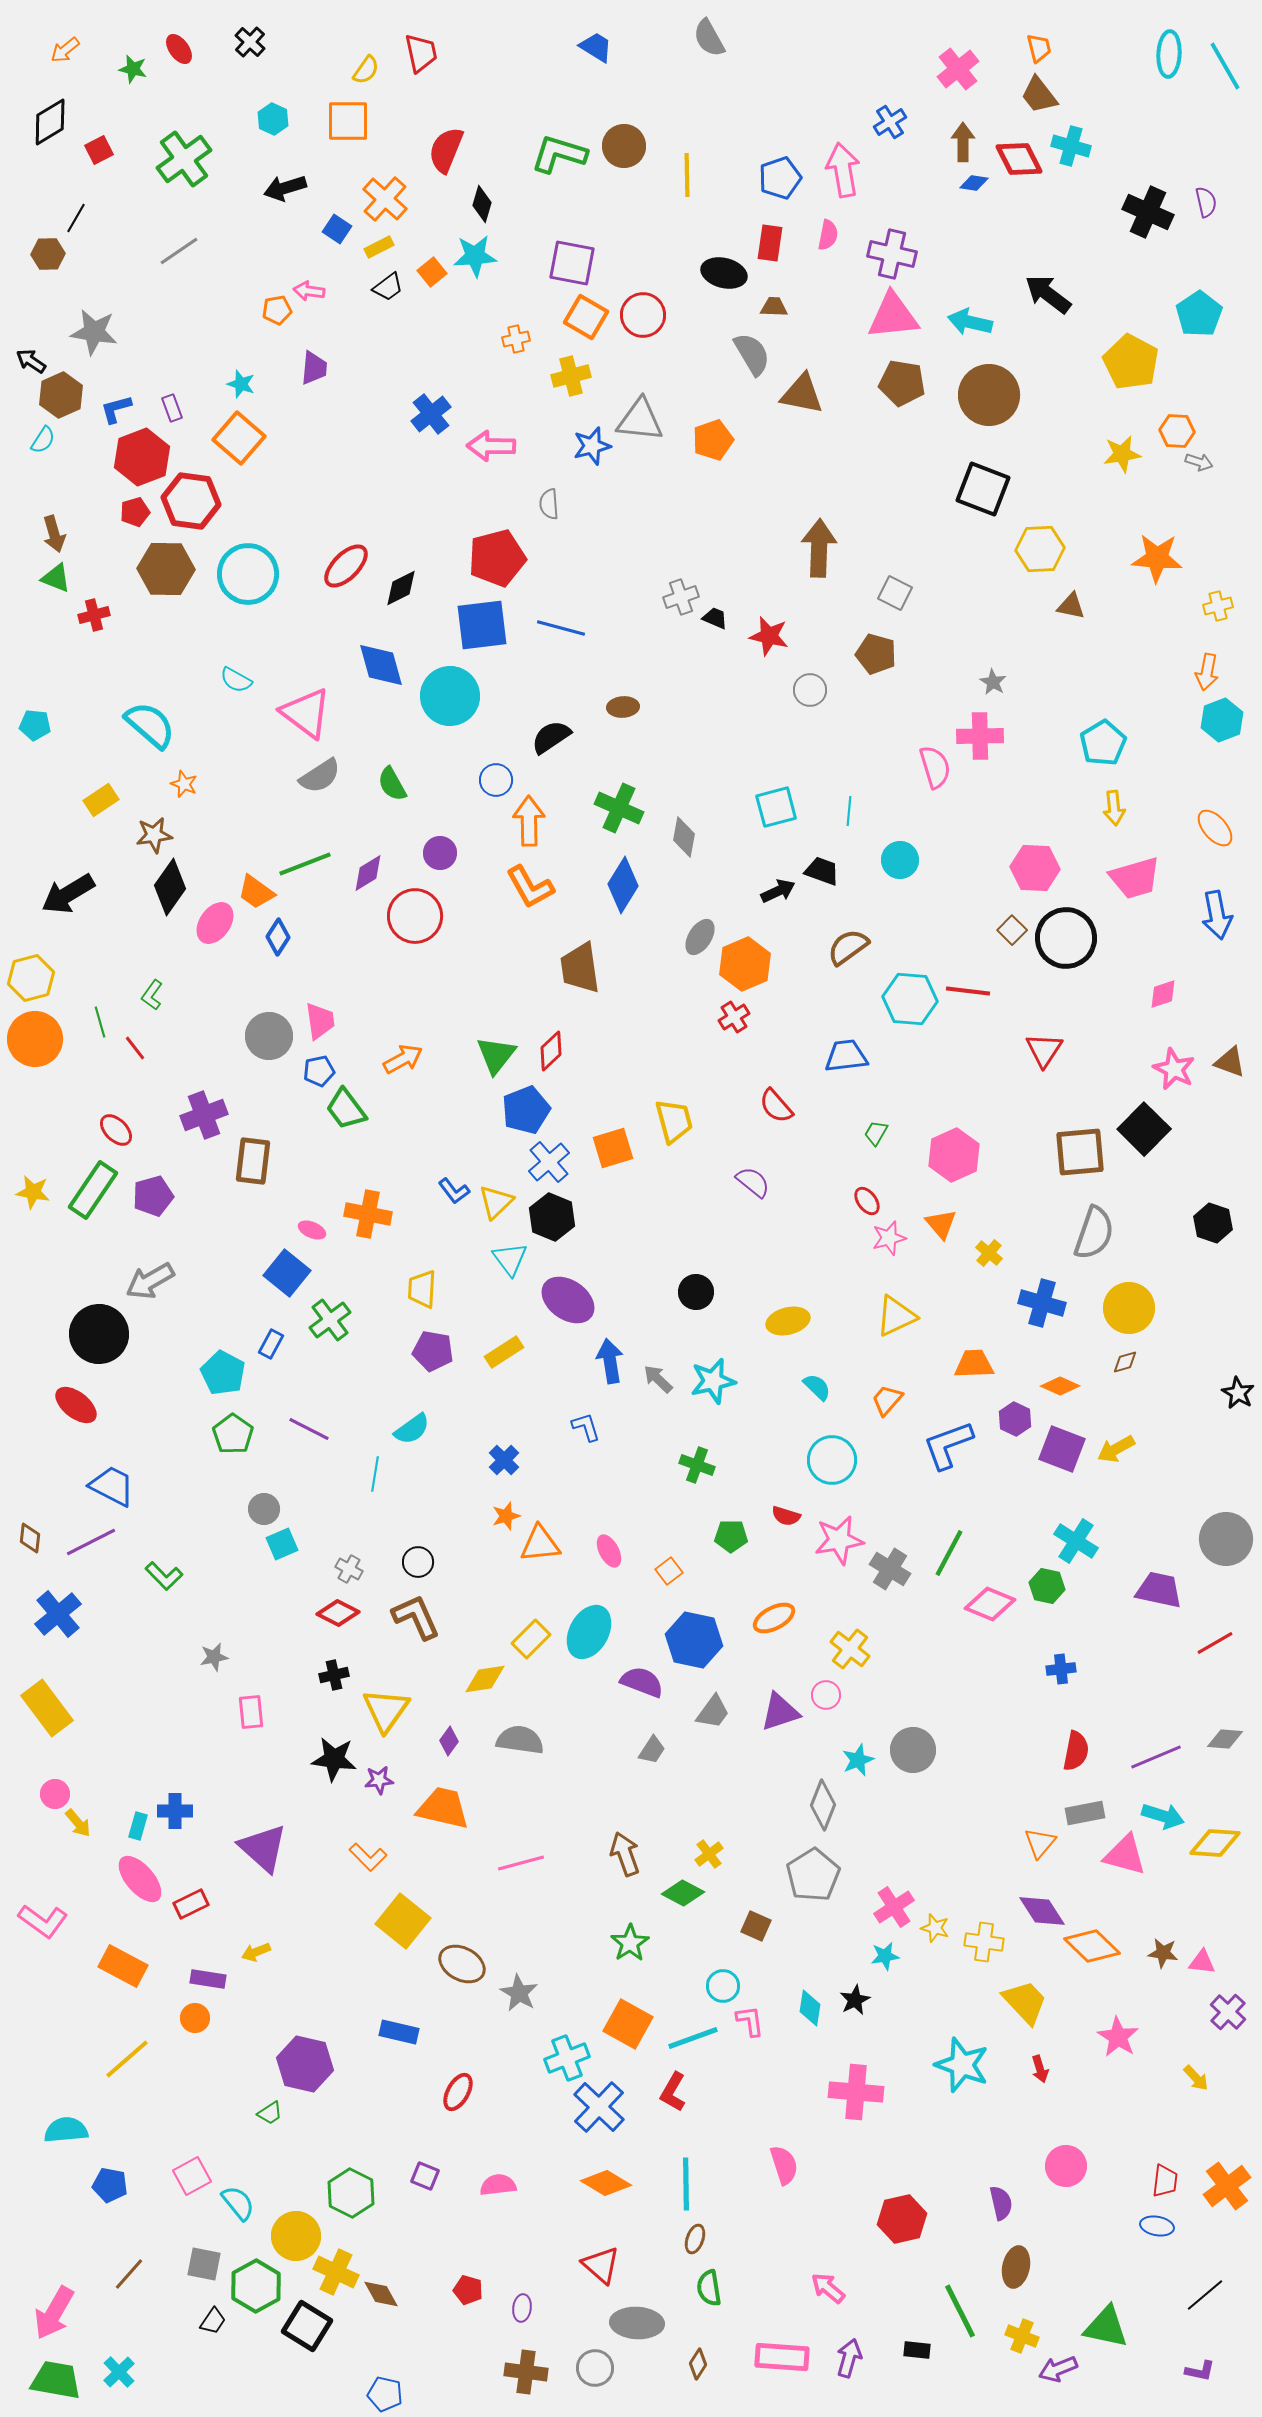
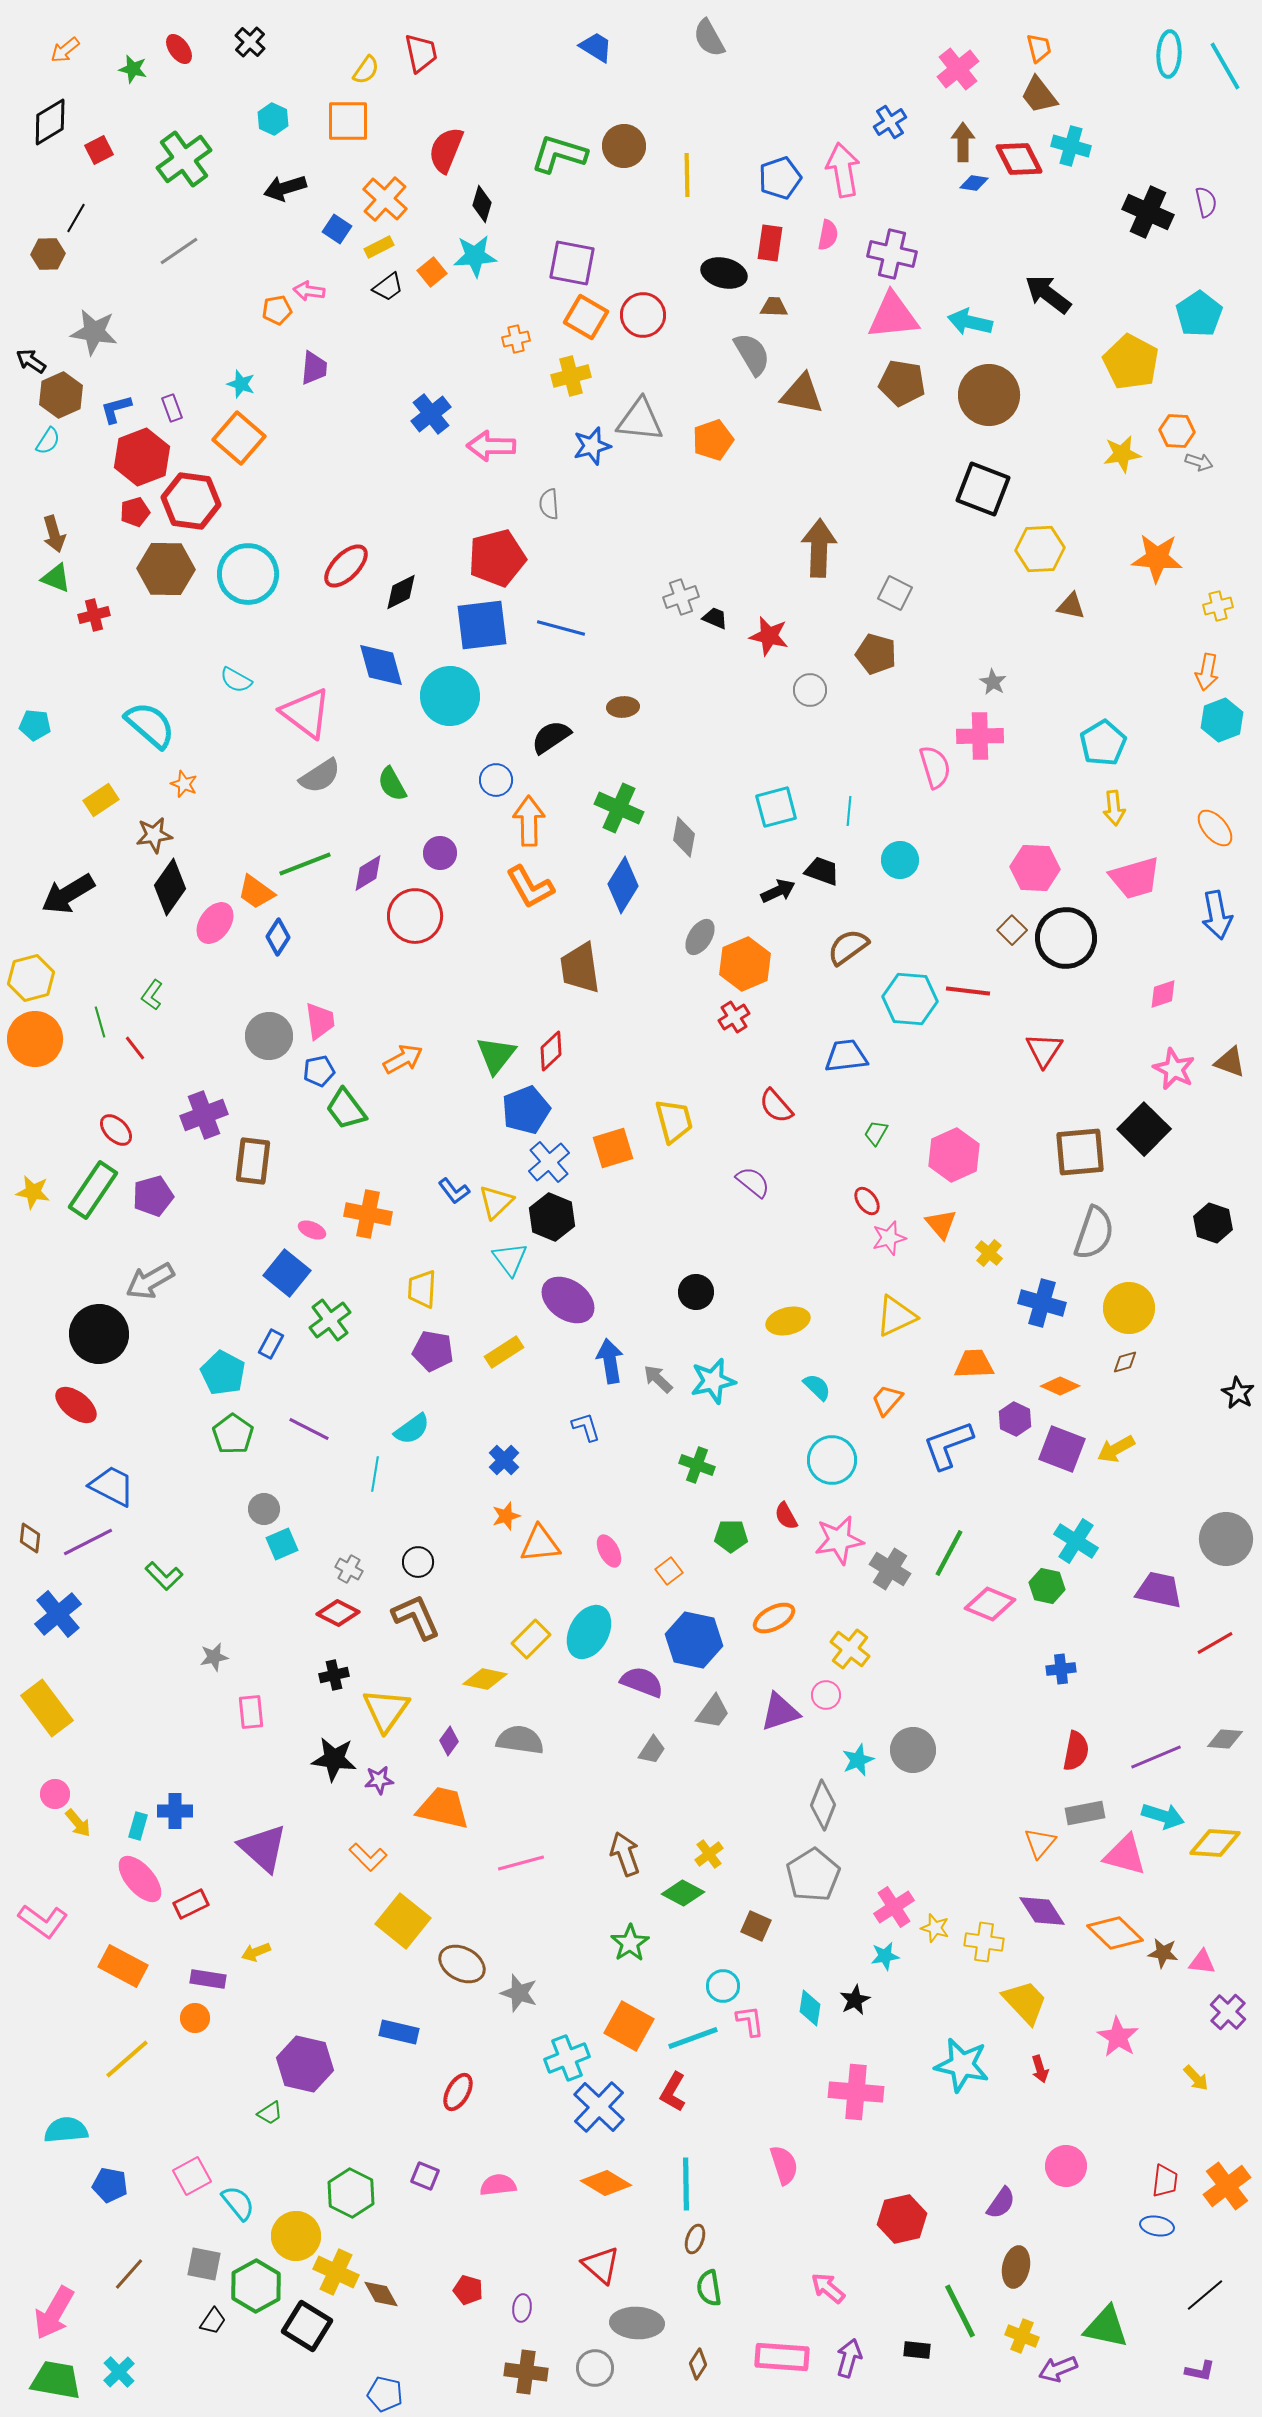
cyan semicircle at (43, 440): moved 5 px right, 1 px down
black diamond at (401, 588): moved 4 px down
red semicircle at (786, 1516): rotated 44 degrees clockwise
purple line at (91, 1542): moved 3 px left
yellow diamond at (485, 1679): rotated 21 degrees clockwise
orange diamond at (1092, 1946): moved 23 px right, 13 px up
gray star at (519, 1993): rotated 12 degrees counterclockwise
orange square at (628, 2024): moved 1 px right, 2 px down
cyan star at (962, 2065): rotated 8 degrees counterclockwise
purple semicircle at (1001, 2203): rotated 48 degrees clockwise
